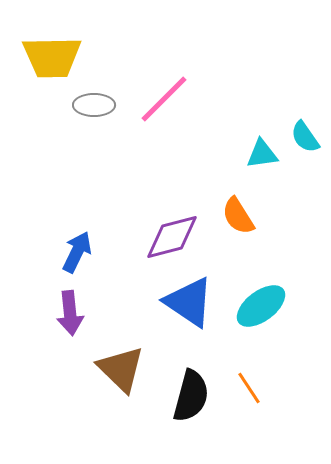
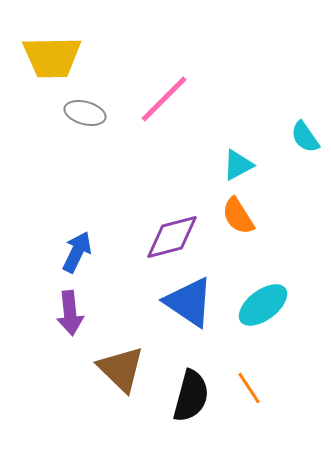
gray ellipse: moved 9 px left, 8 px down; rotated 15 degrees clockwise
cyan triangle: moved 24 px left, 11 px down; rotated 20 degrees counterclockwise
cyan ellipse: moved 2 px right, 1 px up
